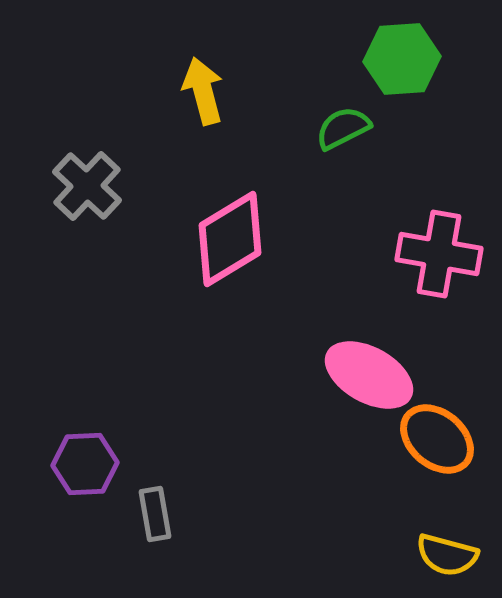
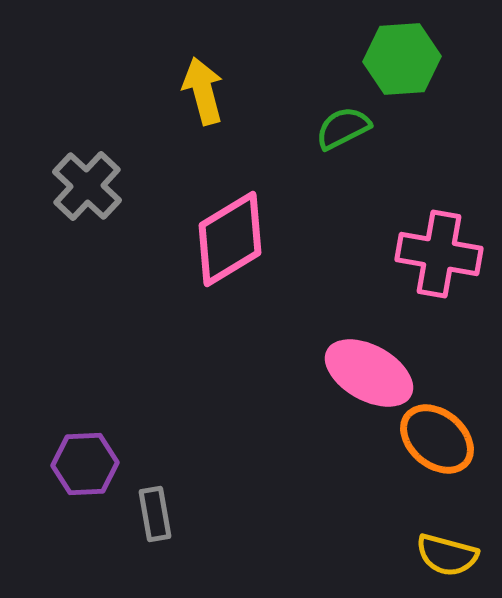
pink ellipse: moved 2 px up
